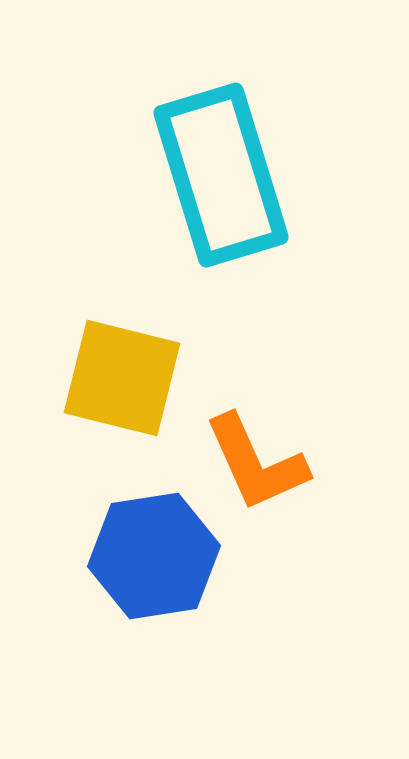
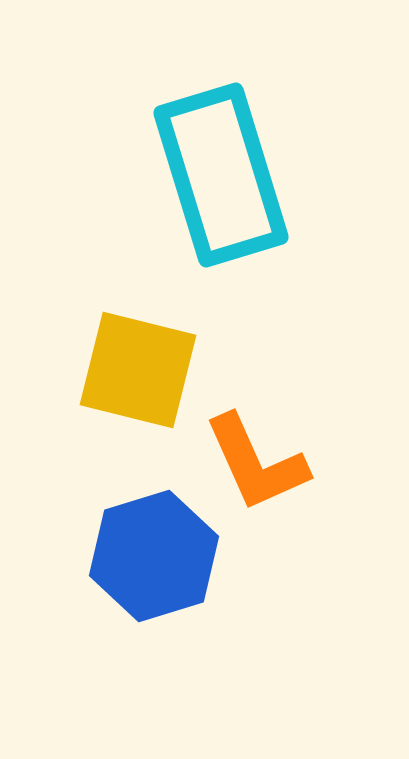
yellow square: moved 16 px right, 8 px up
blue hexagon: rotated 8 degrees counterclockwise
